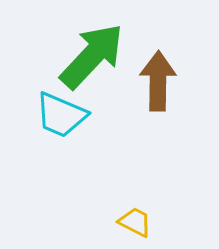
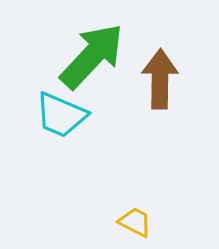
brown arrow: moved 2 px right, 2 px up
